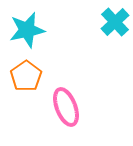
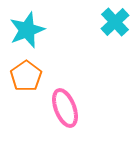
cyan star: rotated 9 degrees counterclockwise
pink ellipse: moved 1 px left, 1 px down
